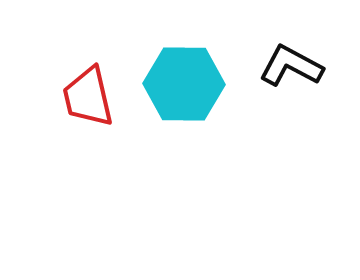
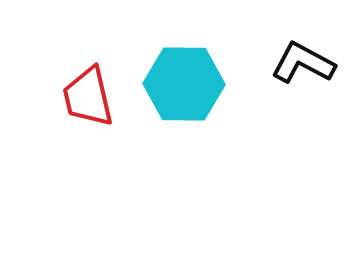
black L-shape: moved 12 px right, 3 px up
